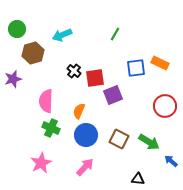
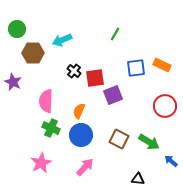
cyan arrow: moved 5 px down
brown hexagon: rotated 15 degrees clockwise
orange rectangle: moved 2 px right, 2 px down
purple star: moved 3 px down; rotated 30 degrees counterclockwise
blue circle: moved 5 px left
